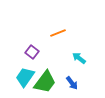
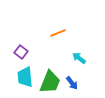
purple square: moved 11 px left
cyan trapezoid: rotated 40 degrees counterclockwise
green trapezoid: moved 5 px right; rotated 15 degrees counterclockwise
